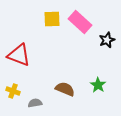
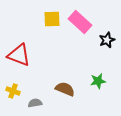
green star: moved 4 px up; rotated 28 degrees clockwise
